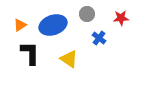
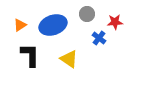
red star: moved 6 px left, 4 px down
black L-shape: moved 2 px down
